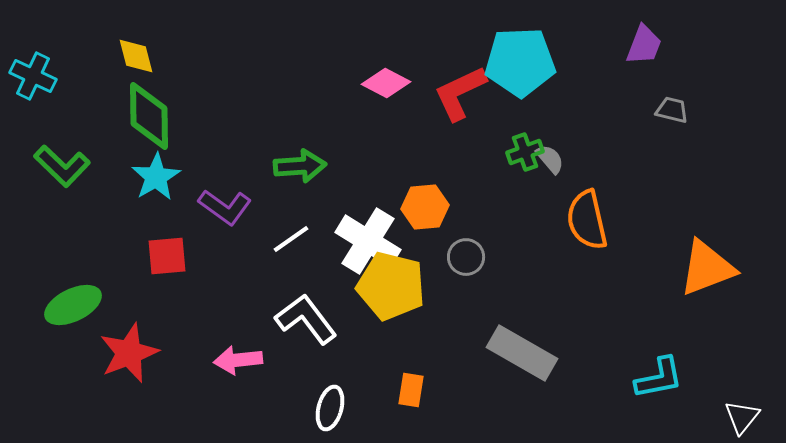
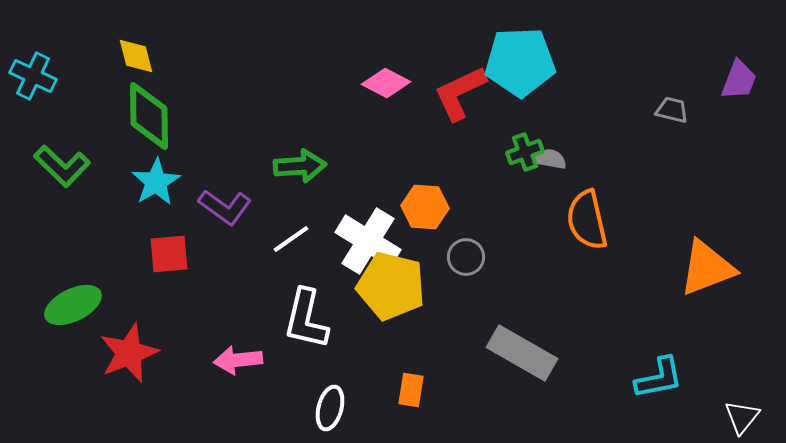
purple trapezoid: moved 95 px right, 35 px down
gray semicircle: rotated 40 degrees counterclockwise
cyan star: moved 5 px down
orange hexagon: rotated 9 degrees clockwise
red square: moved 2 px right, 2 px up
white L-shape: rotated 130 degrees counterclockwise
